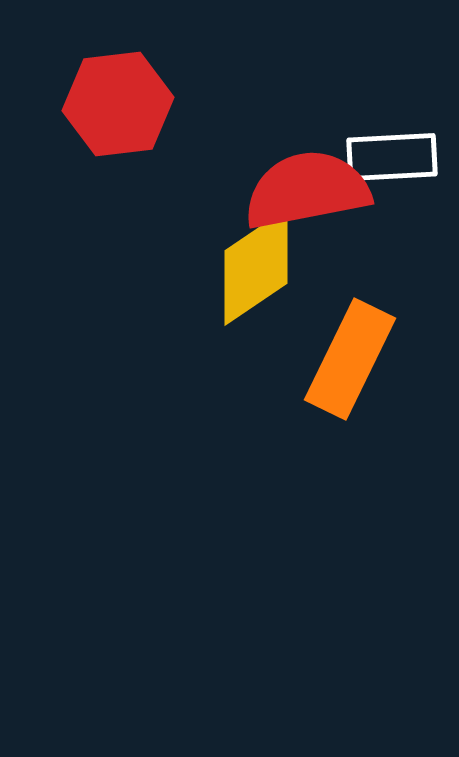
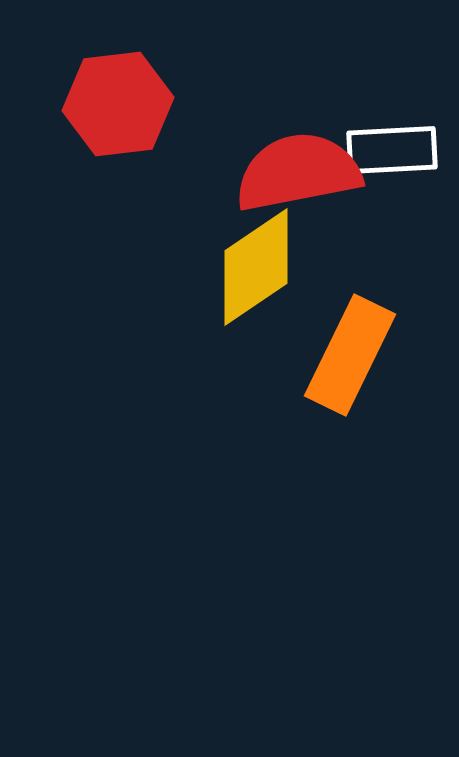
white rectangle: moved 7 px up
red semicircle: moved 9 px left, 18 px up
orange rectangle: moved 4 px up
